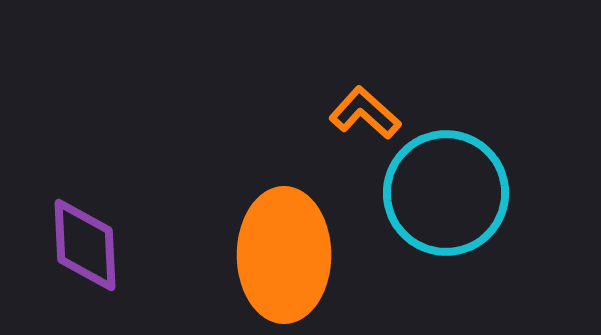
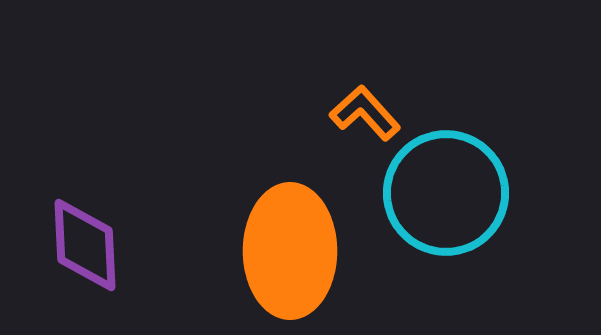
orange L-shape: rotated 6 degrees clockwise
orange ellipse: moved 6 px right, 4 px up
